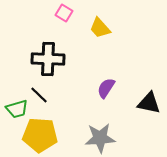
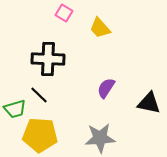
green trapezoid: moved 2 px left
